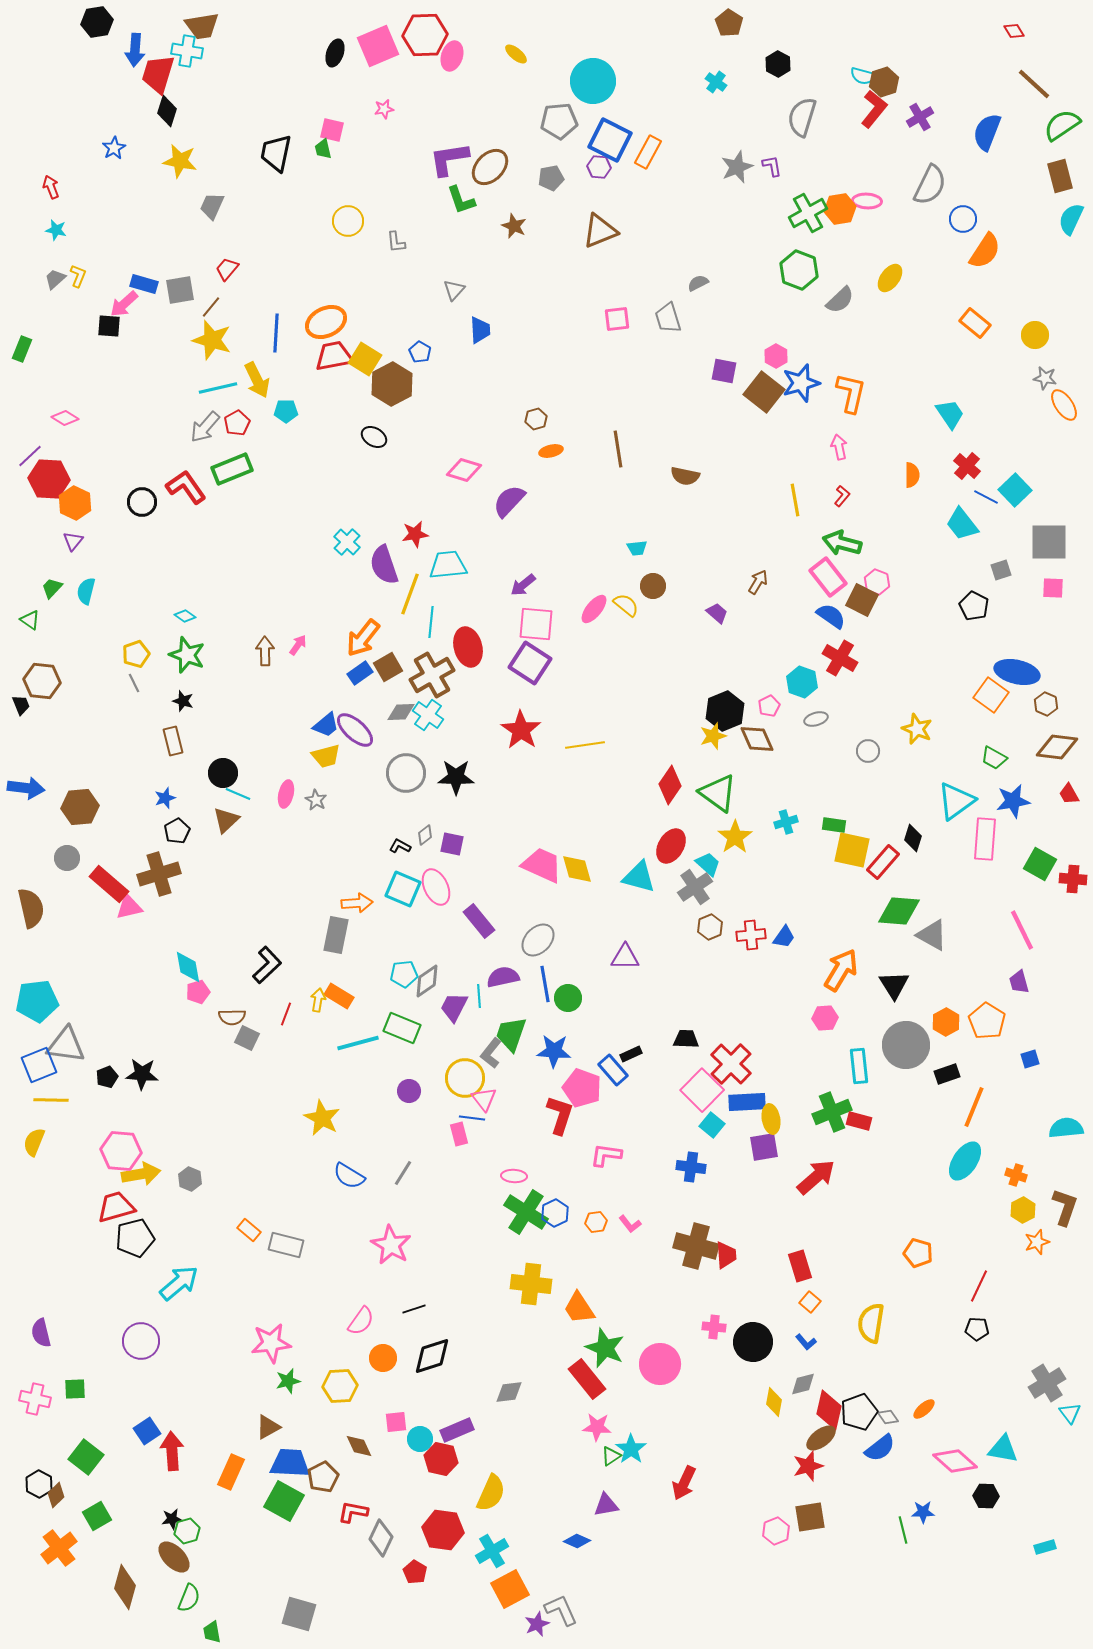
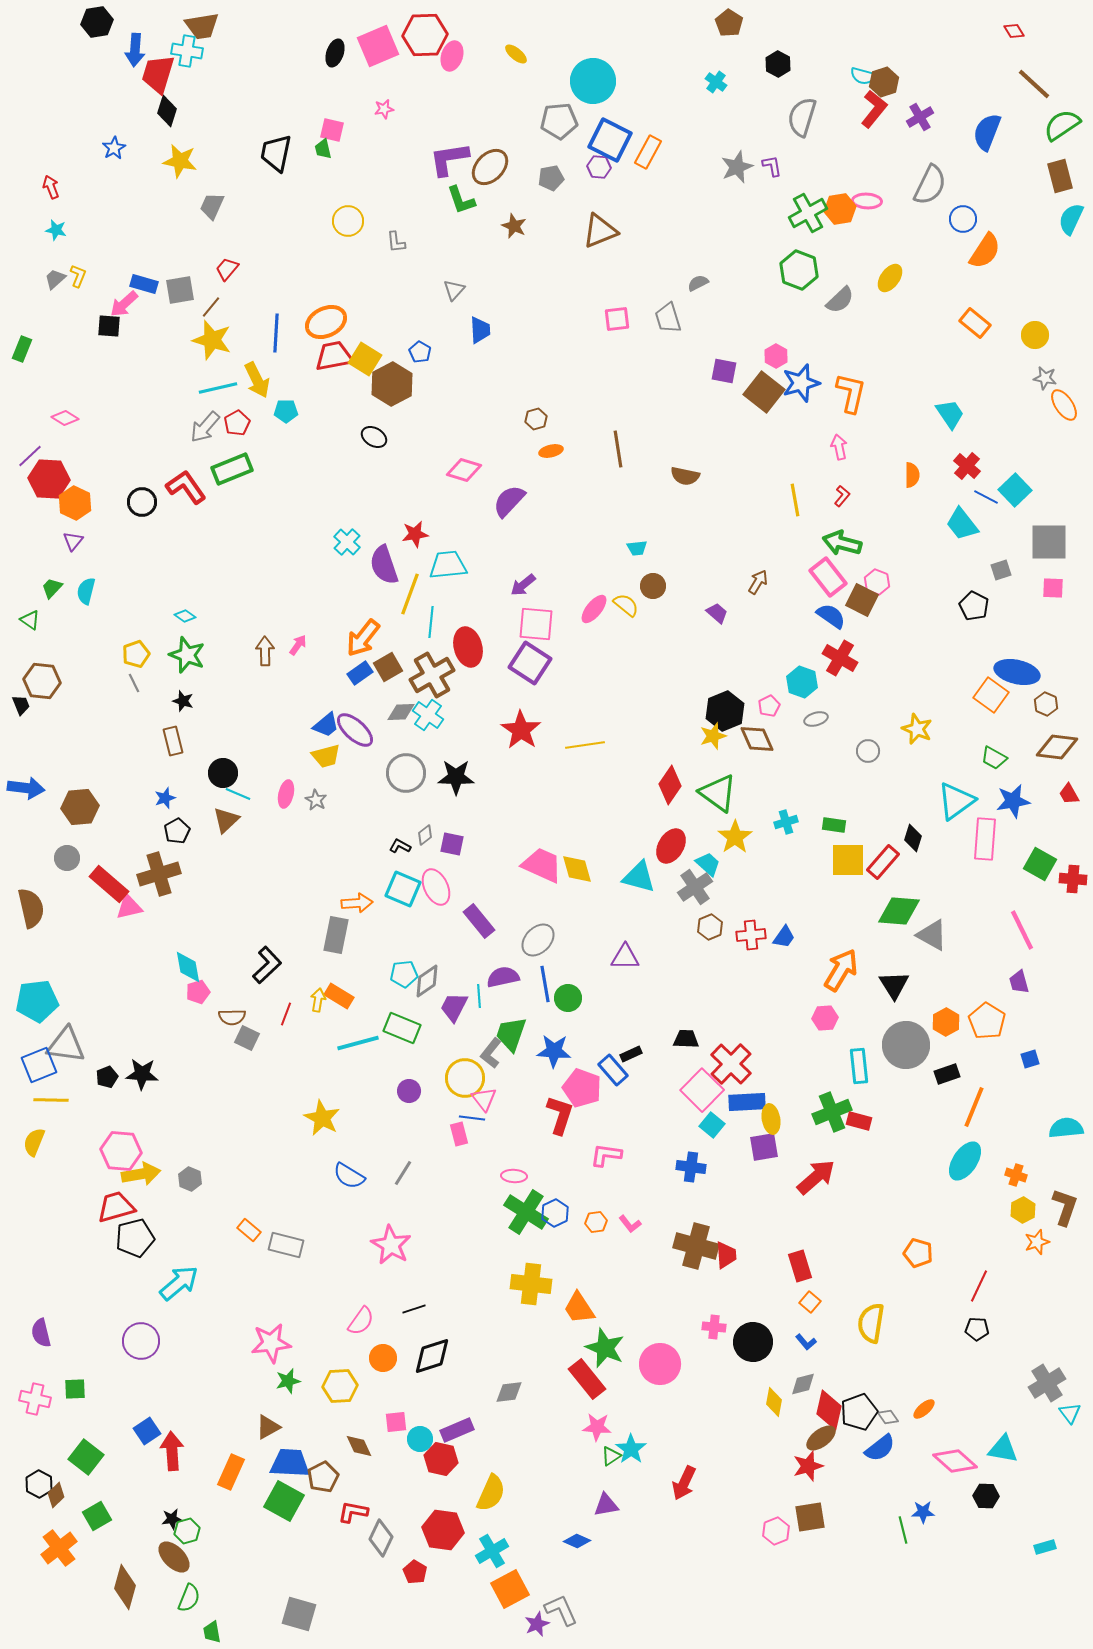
yellow square at (852, 850): moved 4 px left, 10 px down; rotated 12 degrees counterclockwise
